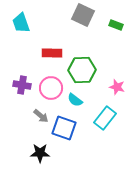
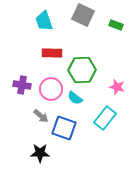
cyan trapezoid: moved 23 px right, 2 px up
pink circle: moved 1 px down
cyan semicircle: moved 2 px up
